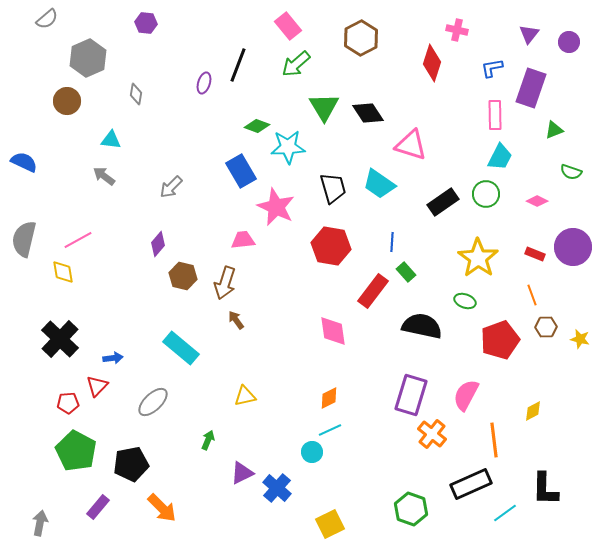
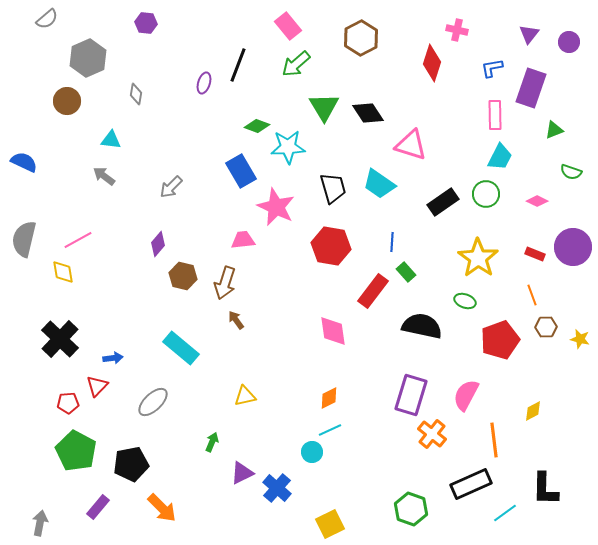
green arrow at (208, 440): moved 4 px right, 2 px down
